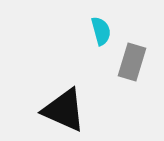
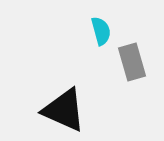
gray rectangle: rotated 33 degrees counterclockwise
